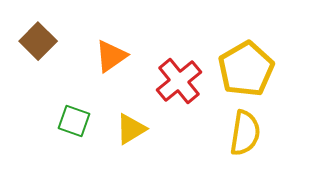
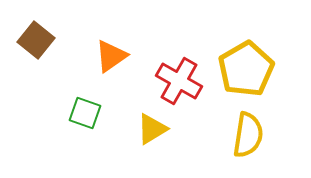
brown square: moved 2 px left, 1 px up; rotated 6 degrees counterclockwise
red cross: rotated 21 degrees counterclockwise
green square: moved 11 px right, 8 px up
yellow triangle: moved 21 px right
yellow semicircle: moved 3 px right, 2 px down
